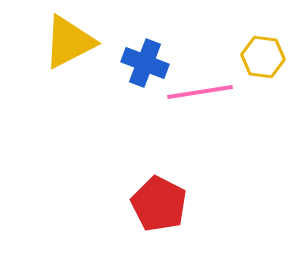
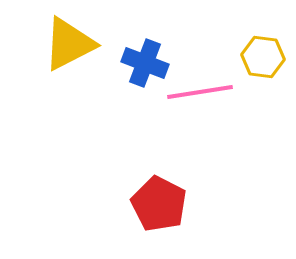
yellow triangle: moved 2 px down
